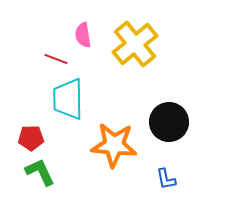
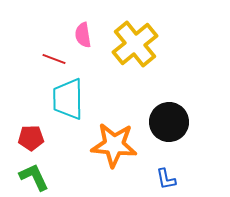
red line: moved 2 px left
green L-shape: moved 6 px left, 5 px down
